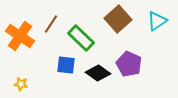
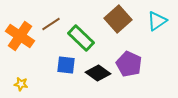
brown line: rotated 24 degrees clockwise
